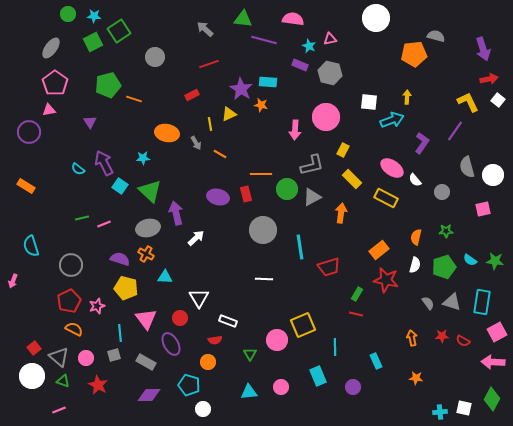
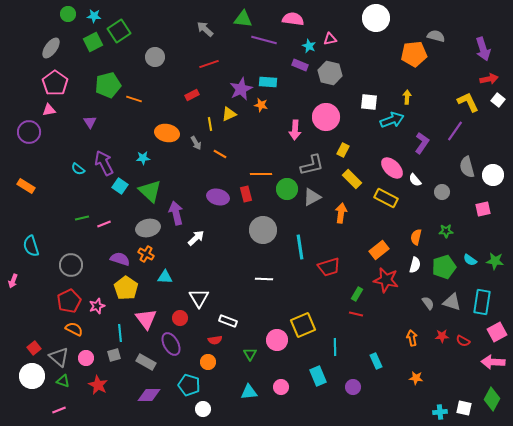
purple star at (241, 89): rotated 15 degrees clockwise
pink ellipse at (392, 168): rotated 10 degrees clockwise
yellow pentagon at (126, 288): rotated 20 degrees clockwise
